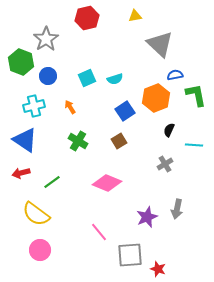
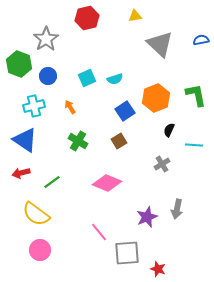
green hexagon: moved 2 px left, 2 px down
blue semicircle: moved 26 px right, 35 px up
gray cross: moved 3 px left
gray square: moved 3 px left, 2 px up
